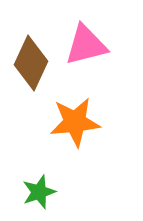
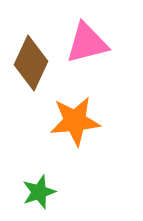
pink triangle: moved 1 px right, 2 px up
orange star: moved 1 px up
